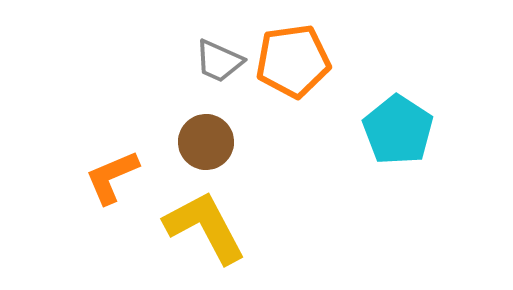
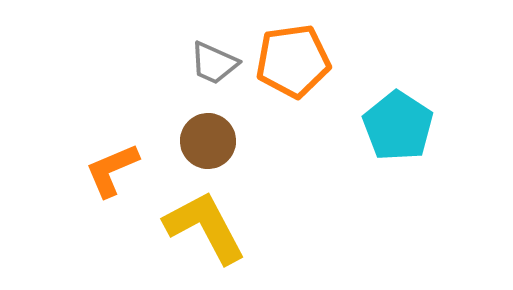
gray trapezoid: moved 5 px left, 2 px down
cyan pentagon: moved 4 px up
brown circle: moved 2 px right, 1 px up
orange L-shape: moved 7 px up
